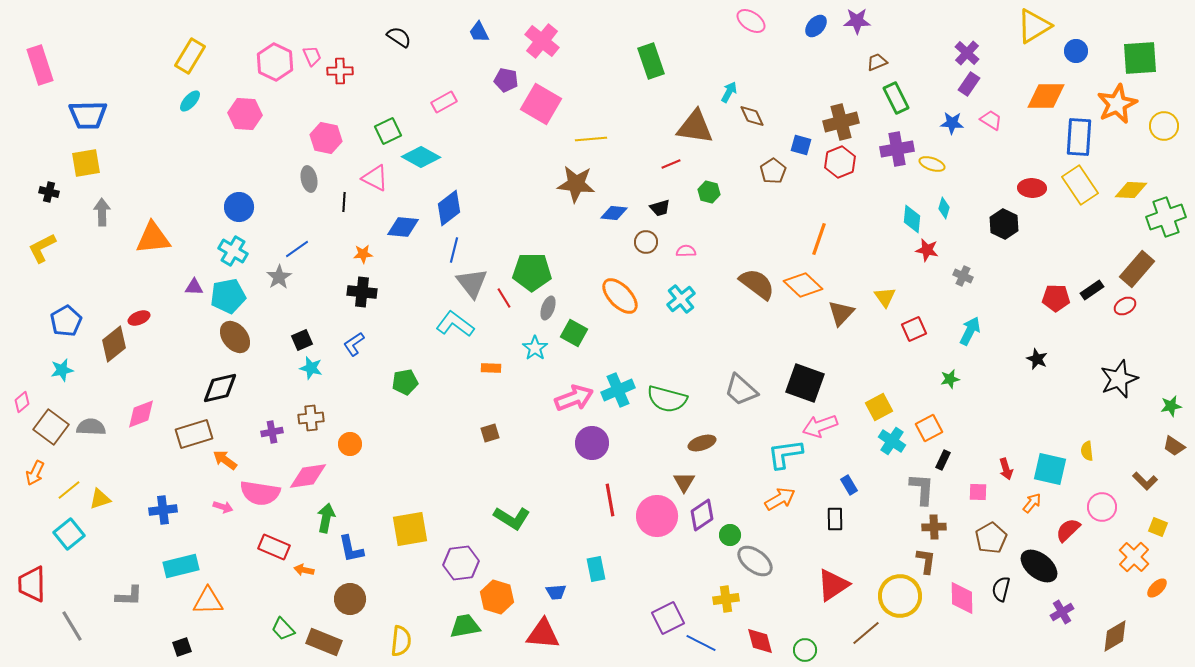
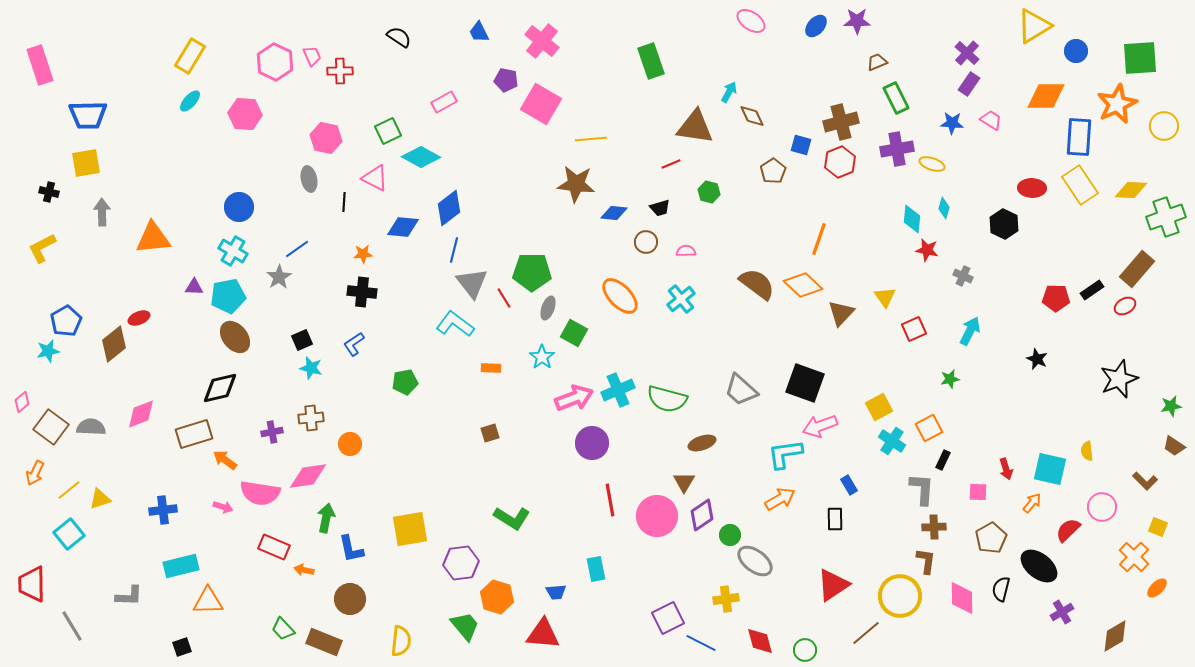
cyan star at (535, 348): moved 7 px right, 9 px down
cyan star at (62, 370): moved 14 px left, 19 px up
green trapezoid at (465, 626): rotated 60 degrees clockwise
